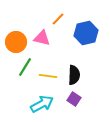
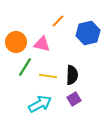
orange line: moved 2 px down
blue hexagon: moved 2 px right
pink triangle: moved 6 px down
black semicircle: moved 2 px left
purple square: rotated 24 degrees clockwise
cyan arrow: moved 2 px left
